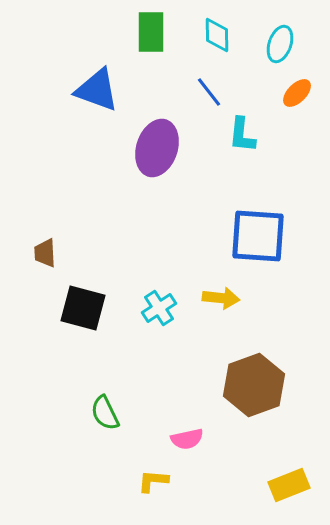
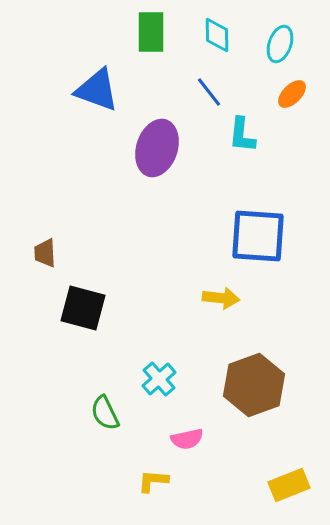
orange ellipse: moved 5 px left, 1 px down
cyan cross: moved 71 px down; rotated 8 degrees counterclockwise
